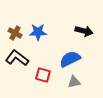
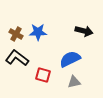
brown cross: moved 1 px right, 1 px down
